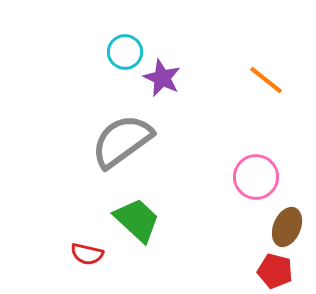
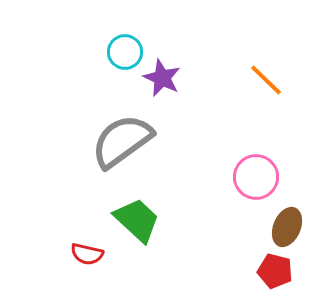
orange line: rotated 6 degrees clockwise
